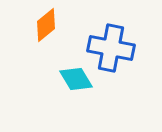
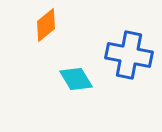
blue cross: moved 18 px right, 7 px down
